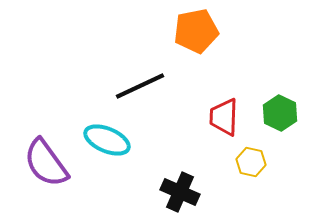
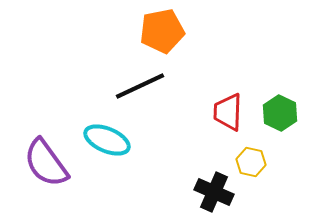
orange pentagon: moved 34 px left
red trapezoid: moved 4 px right, 5 px up
black cross: moved 34 px right
